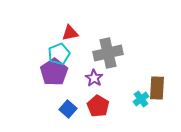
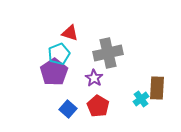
red triangle: rotated 30 degrees clockwise
